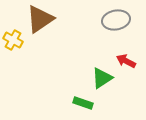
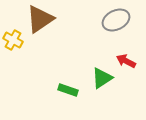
gray ellipse: rotated 16 degrees counterclockwise
green rectangle: moved 15 px left, 13 px up
